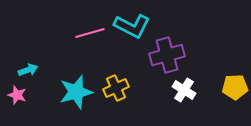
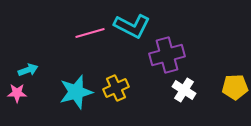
pink star: moved 2 px up; rotated 18 degrees counterclockwise
